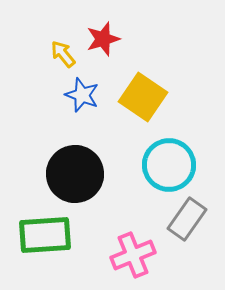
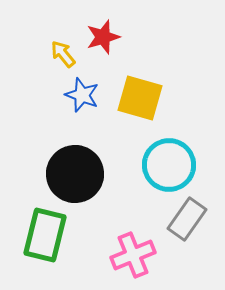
red star: moved 2 px up
yellow square: moved 3 px left, 1 px down; rotated 18 degrees counterclockwise
green rectangle: rotated 72 degrees counterclockwise
